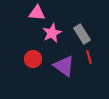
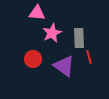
gray rectangle: moved 3 px left, 4 px down; rotated 30 degrees clockwise
